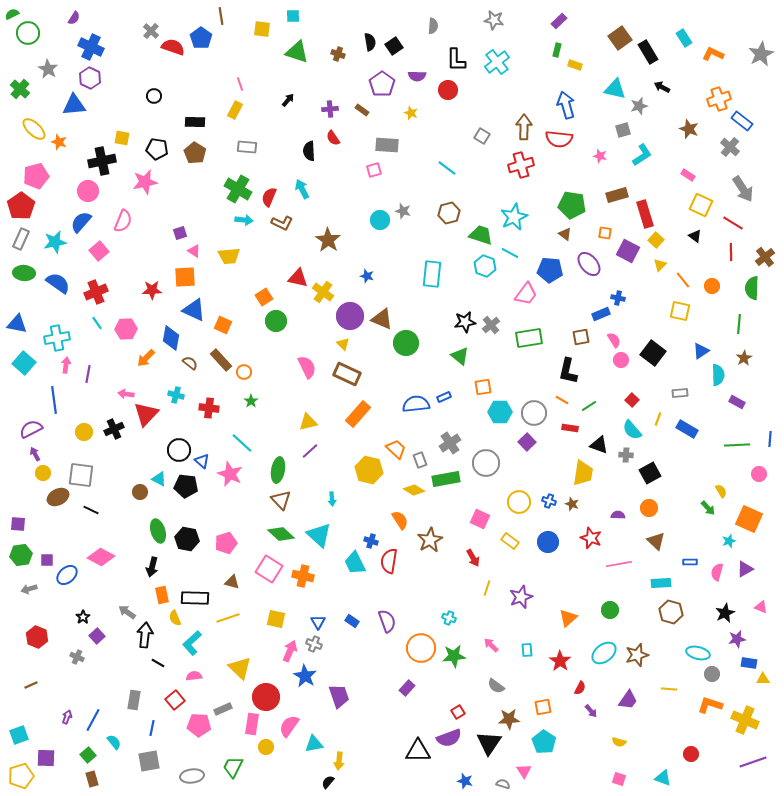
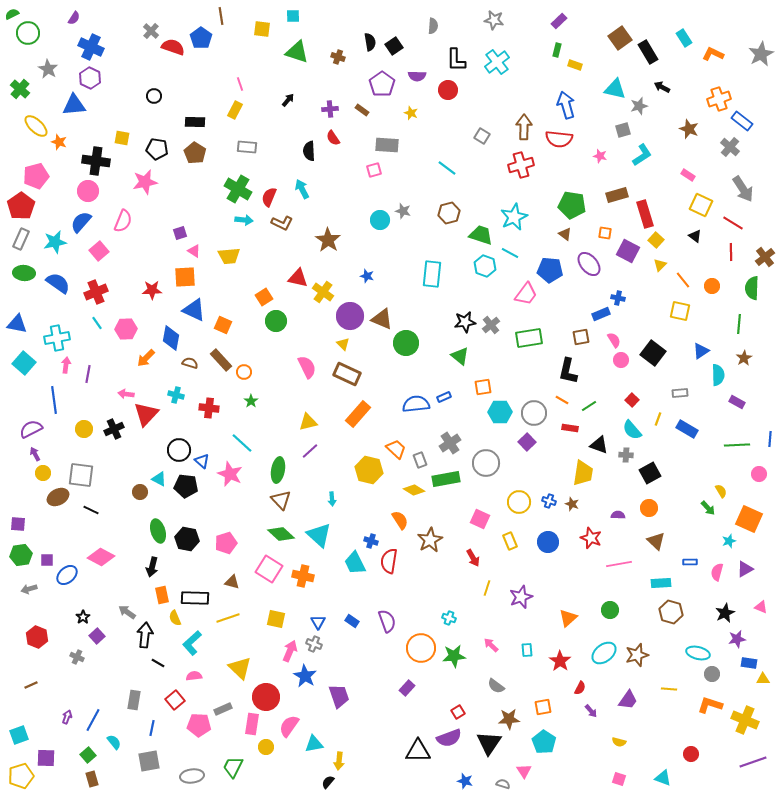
brown cross at (338, 54): moved 3 px down
yellow ellipse at (34, 129): moved 2 px right, 3 px up
black cross at (102, 161): moved 6 px left; rotated 20 degrees clockwise
brown semicircle at (190, 363): rotated 21 degrees counterclockwise
yellow circle at (84, 432): moved 3 px up
yellow rectangle at (510, 541): rotated 30 degrees clockwise
